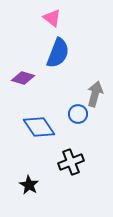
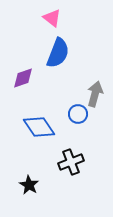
purple diamond: rotated 35 degrees counterclockwise
